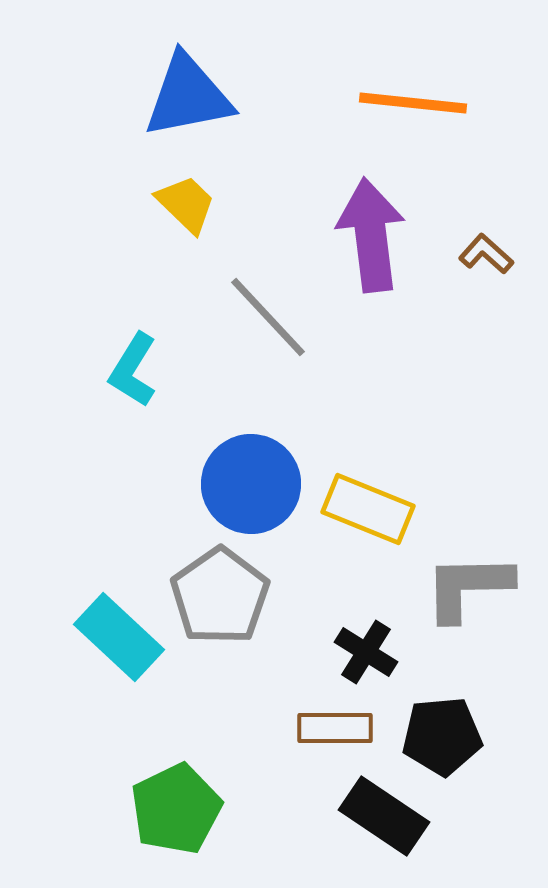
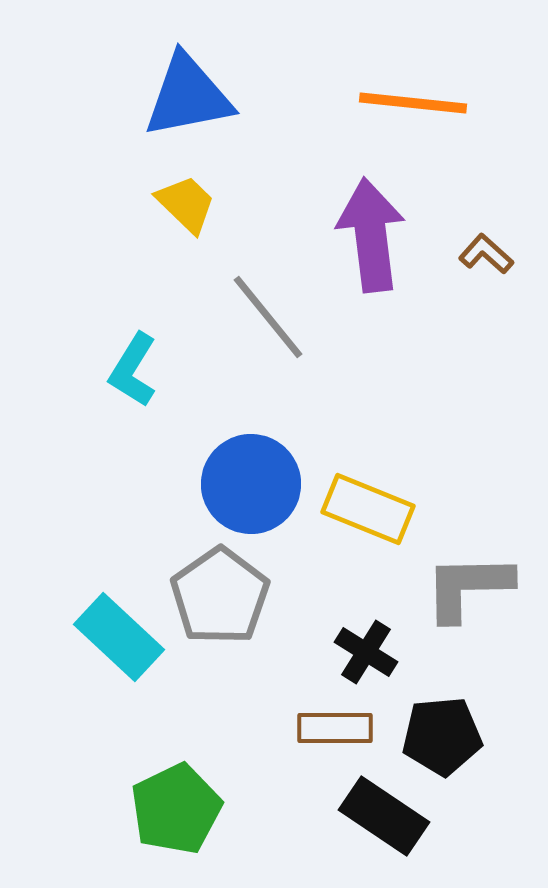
gray line: rotated 4 degrees clockwise
